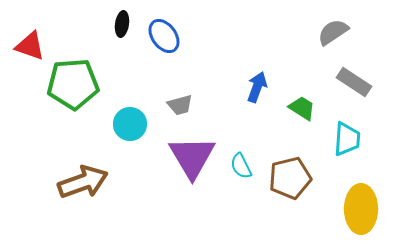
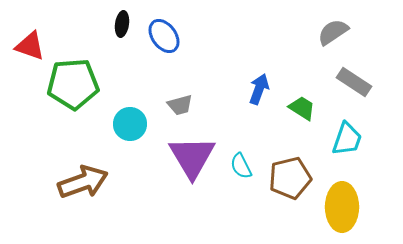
blue arrow: moved 2 px right, 2 px down
cyan trapezoid: rotated 15 degrees clockwise
yellow ellipse: moved 19 px left, 2 px up
